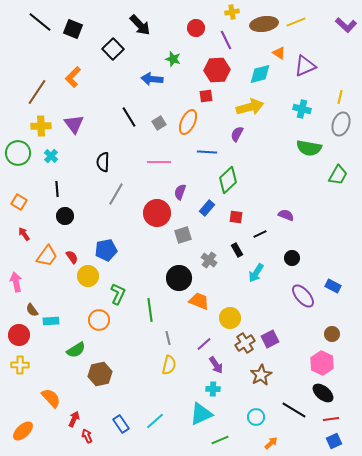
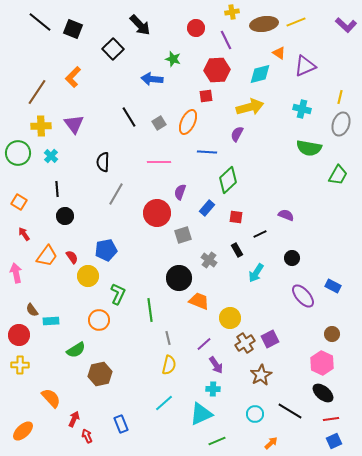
pink arrow at (16, 282): moved 9 px up
black line at (294, 410): moved 4 px left, 1 px down
cyan circle at (256, 417): moved 1 px left, 3 px up
cyan line at (155, 421): moved 9 px right, 18 px up
blue rectangle at (121, 424): rotated 12 degrees clockwise
green line at (220, 440): moved 3 px left, 1 px down
